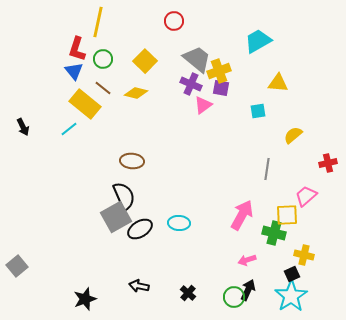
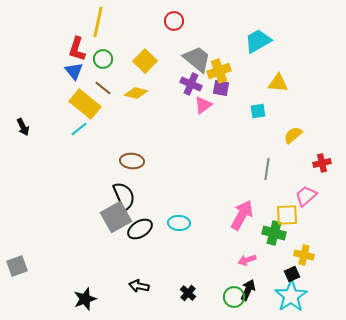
cyan line at (69, 129): moved 10 px right
red cross at (328, 163): moved 6 px left
gray square at (17, 266): rotated 20 degrees clockwise
